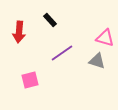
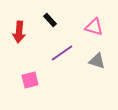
pink triangle: moved 11 px left, 11 px up
